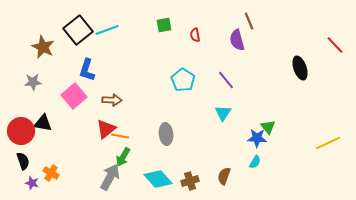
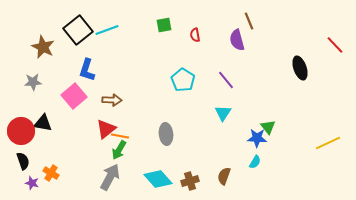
green arrow: moved 4 px left, 7 px up
